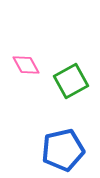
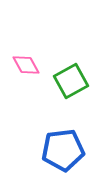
blue pentagon: rotated 6 degrees clockwise
